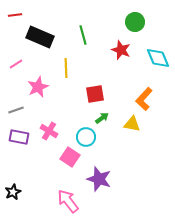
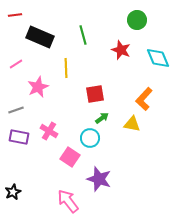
green circle: moved 2 px right, 2 px up
cyan circle: moved 4 px right, 1 px down
